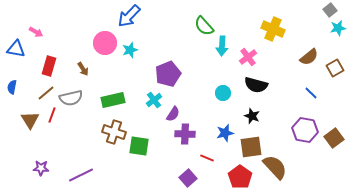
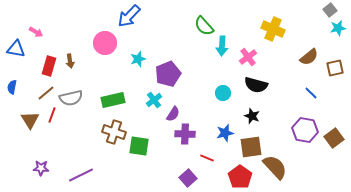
cyan star at (130, 50): moved 8 px right, 9 px down
brown square at (335, 68): rotated 18 degrees clockwise
brown arrow at (83, 69): moved 13 px left, 8 px up; rotated 24 degrees clockwise
